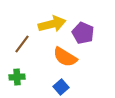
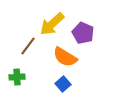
yellow arrow: rotated 152 degrees clockwise
brown line: moved 6 px right, 2 px down
blue square: moved 2 px right, 3 px up
